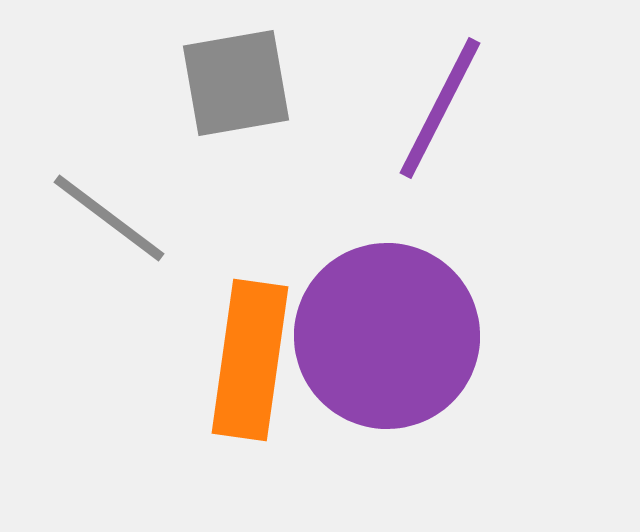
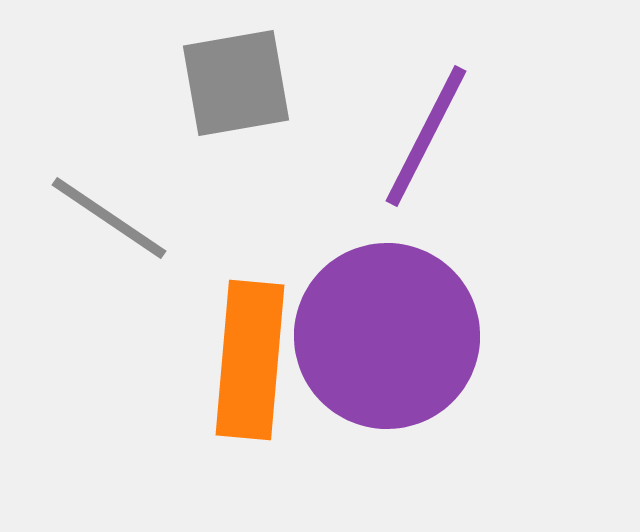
purple line: moved 14 px left, 28 px down
gray line: rotated 3 degrees counterclockwise
orange rectangle: rotated 3 degrees counterclockwise
